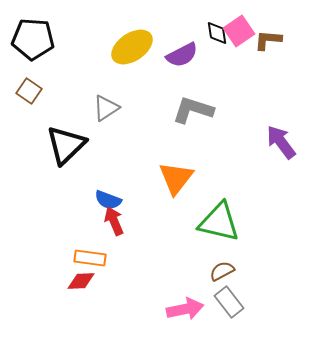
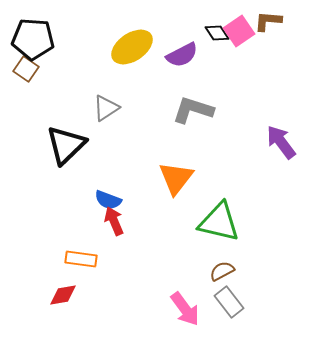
black diamond: rotated 25 degrees counterclockwise
brown L-shape: moved 19 px up
brown square: moved 3 px left, 22 px up
orange rectangle: moved 9 px left, 1 px down
red diamond: moved 18 px left, 14 px down; rotated 8 degrees counterclockwise
pink arrow: rotated 66 degrees clockwise
